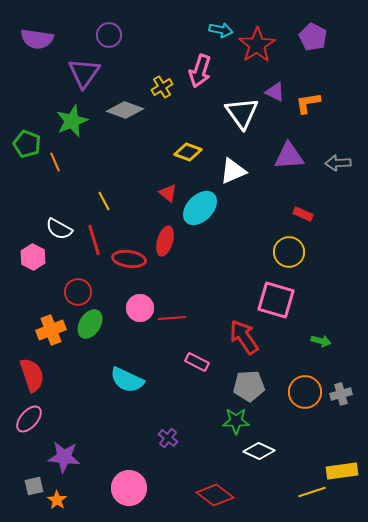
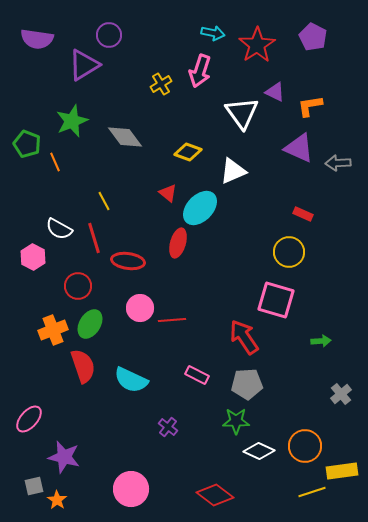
cyan arrow at (221, 30): moved 8 px left, 3 px down
purple triangle at (84, 73): moved 8 px up; rotated 24 degrees clockwise
yellow cross at (162, 87): moved 1 px left, 3 px up
orange L-shape at (308, 103): moved 2 px right, 3 px down
gray diamond at (125, 110): moved 27 px down; rotated 33 degrees clockwise
purple triangle at (289, 156): moved 10 px right, 8 px up; rotated 28 degrees clockwise
red line at (94, 240): moved 2 px up
red ellipse at (165, 241): moved 13 px right, 2 px down
red ellipse at (129, 259): moved 1 px left, 2 px down
red circle at (78, 292): moved 6 px up
red line at (172, 318): moved 2 px down
orange cross at (51, 330): moved 2 px right
green arrow at (321, 341): rotated 18 degrees counterclockwise
pink rectangle at (197, 362): moved 13 px down
red semicircle at (32, 375): moved 51 px right, 9 px up
cyan semicircle at (127, 380): moved 4 px right
gray pentagon at (249, 386): moved 2 px left, 2 px up
orange circle at (305, 392): moved 54 px down
gray cross at (341, 394): rotated 25 degrees counterclockwise
purple cross at (168, 438): moved 11 px up
purple star at (64, 457): rotated 8 degrees clockwise
pink circle at (129, 488): moved 2 px right, 1 px down
